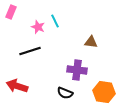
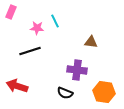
pink star: moved 1 px left, 1 px down; rotated 16 degrees counterclockwise
